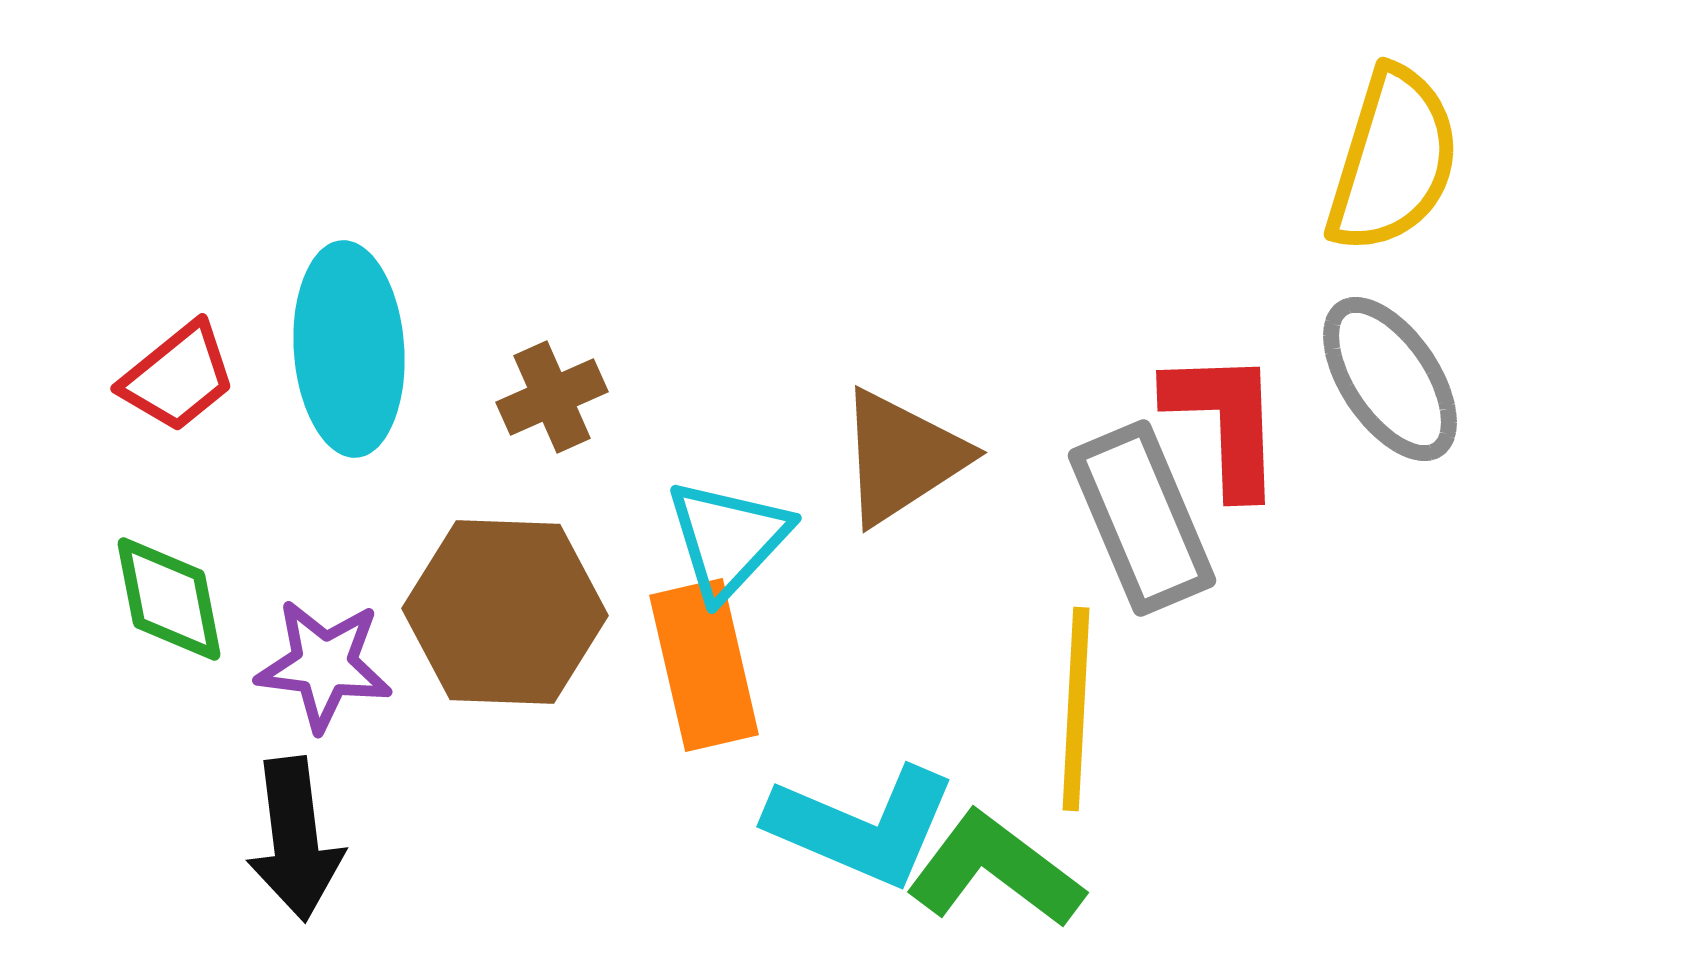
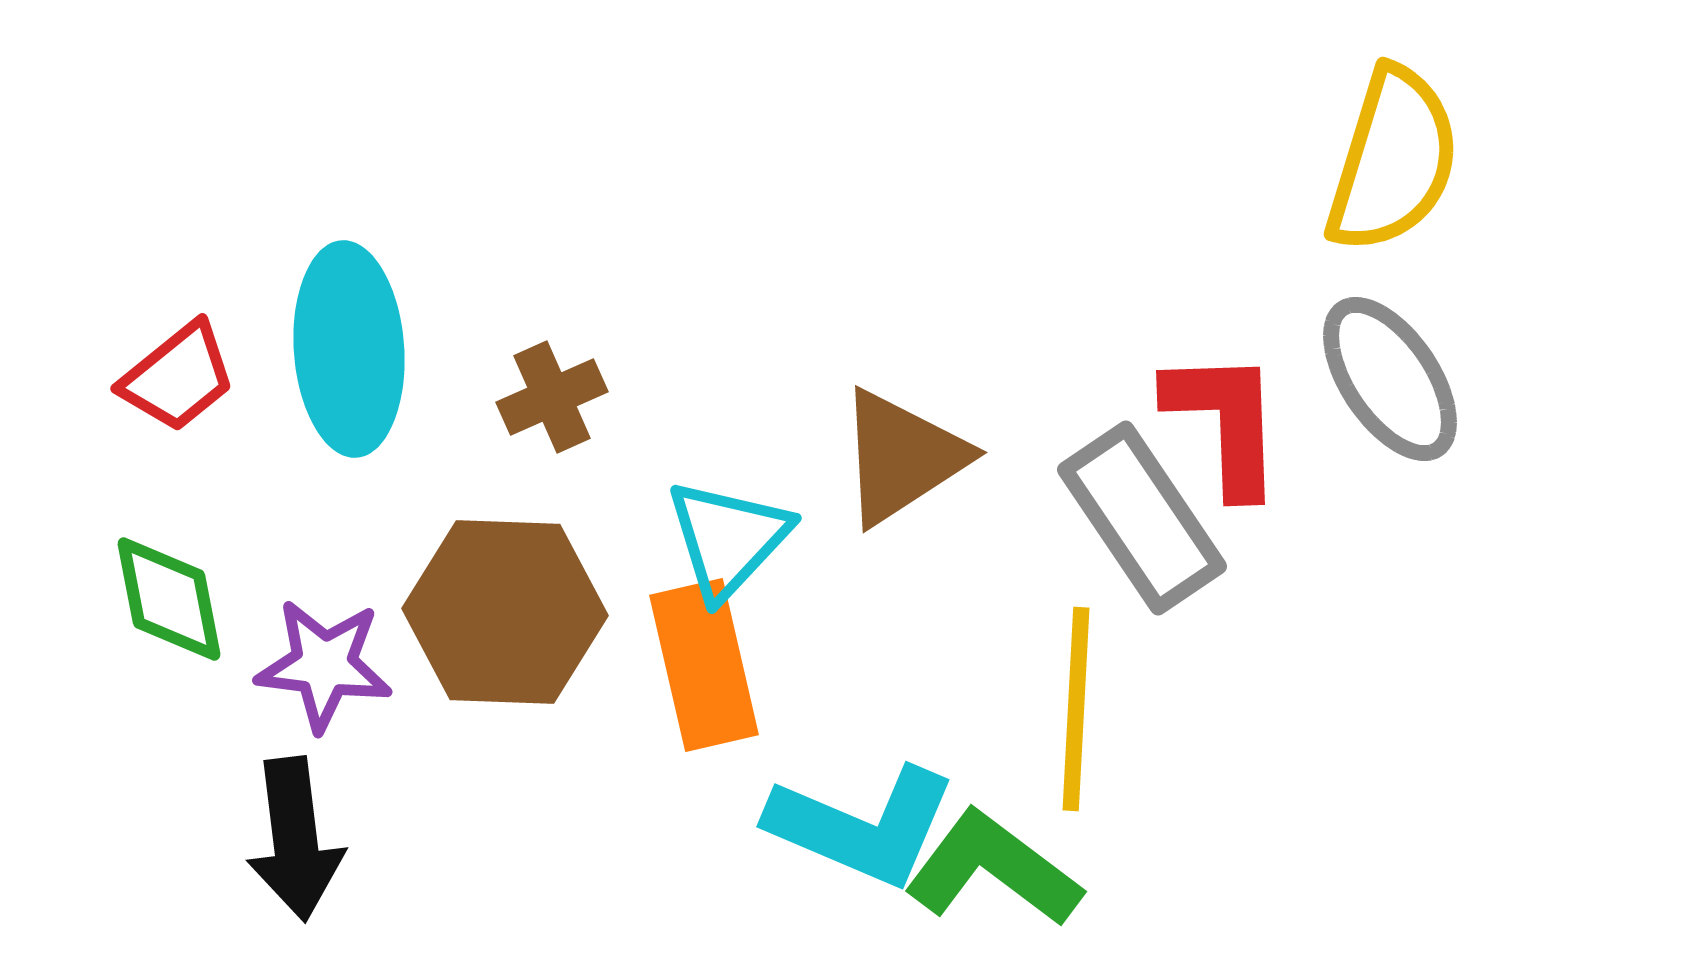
gray rectangle: rotated 11 degrees counterclockwise
green L-shape: moved 2 px left, 1 px up
